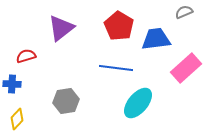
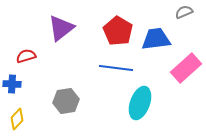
red pentagon: moved 1 px left, 5 px down
cyan ellipse: moved 2 px right; rotated 20 degrees counterclockwise
